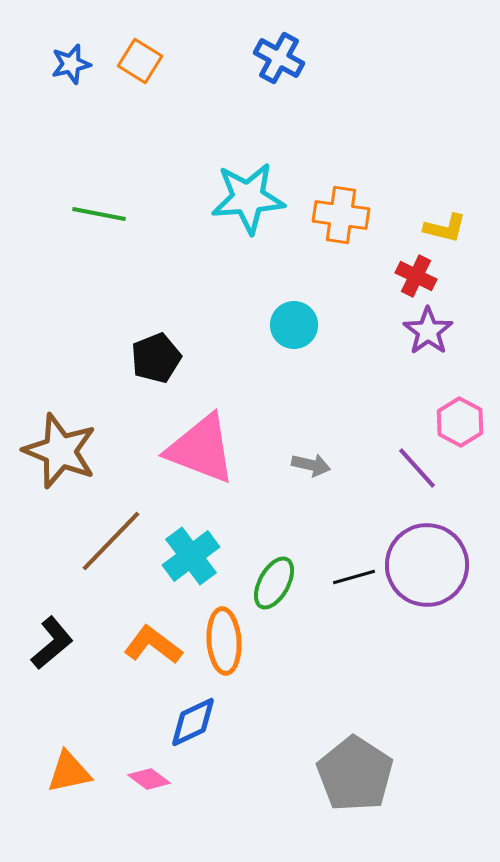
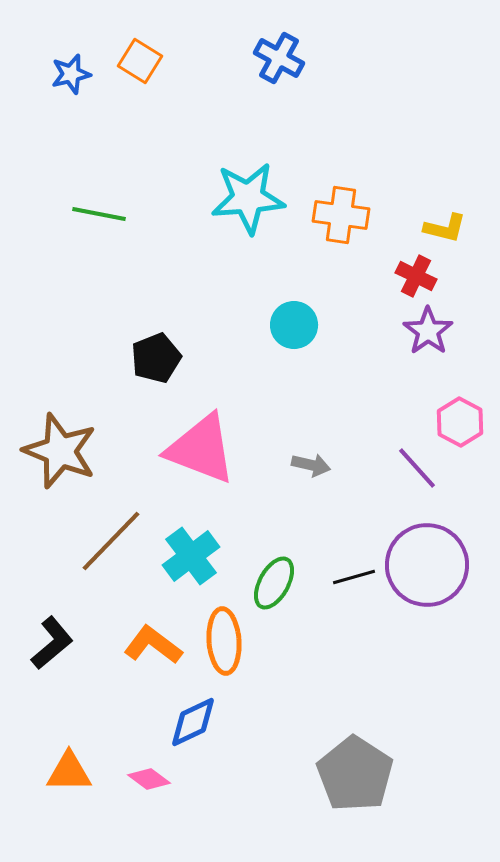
blue star: moved 10 px down
orange triangle: rotated 12 degrees clockwise
